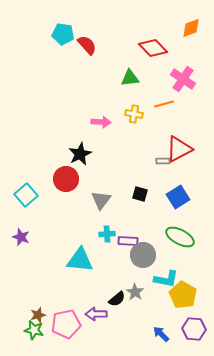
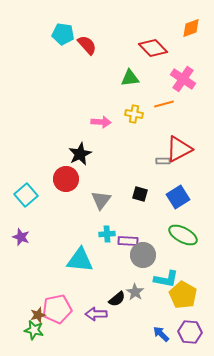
green ellipse: moved 3 px right, 2 px up
pink pentagon: moved 9 px left, 15 px up
purple hexagon: moved 4 px left, 3 px down
